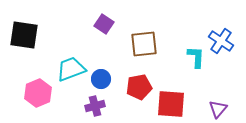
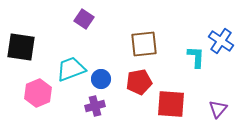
purple square: moved 20 px left, 5 px up
black square: moved 3 px left, 12 px down
red pentagon: moved 5 px up
